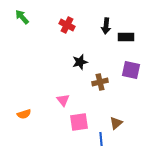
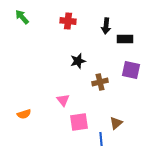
red cross: moved 1 px right, 4 px up; rotated 21 degrees counterclockwise
black rectangle: moved 1 px left, 2 px down
black star: moved 2 px left, 1 px up
